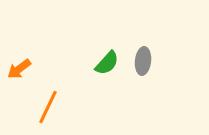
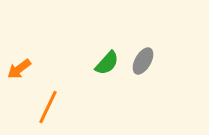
gray ellipse: rotated 24 degrees clockwise
